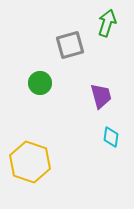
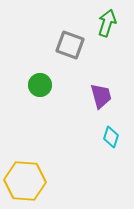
gray square: rotated 36 degrees clockwise
green circle: moved 2 px down
cyan diamond: rotated 10 degrees clockwise
yellow hexagon: moved 5 px left, 19 px down; rotated 15 degrees counterclockwise
